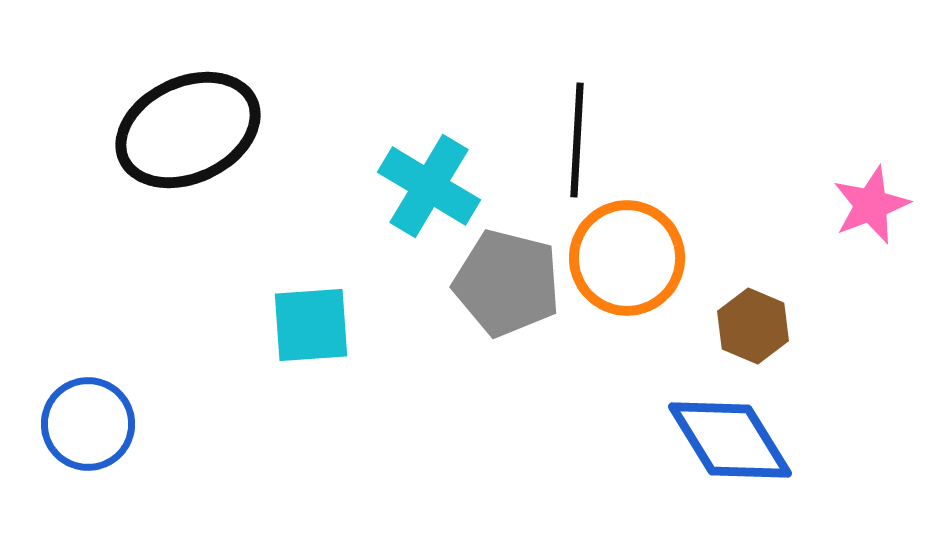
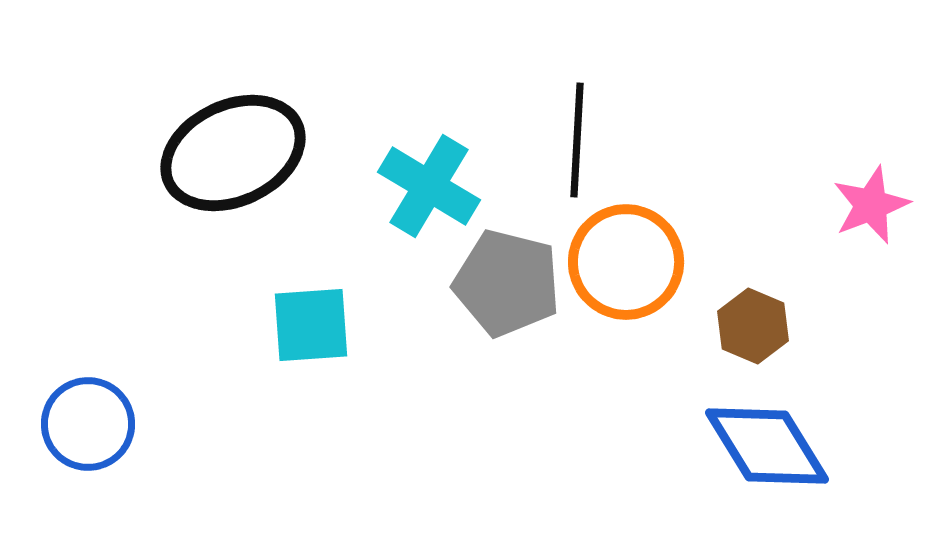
black ellipse: moved 45 px right, 23 px down
orange circle: moved 1 px left, 4 px down
blue diamond: moved 37 px right, 6 px down
